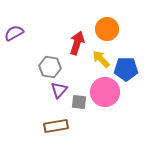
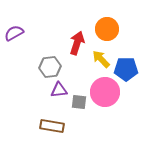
gray hexagon: rotated 15 degrees counterclockwise
purple triangle: rotated 42 degrees clockwise
brown rectangle: moved 4 px left; rotated 20 degrees clockwise
